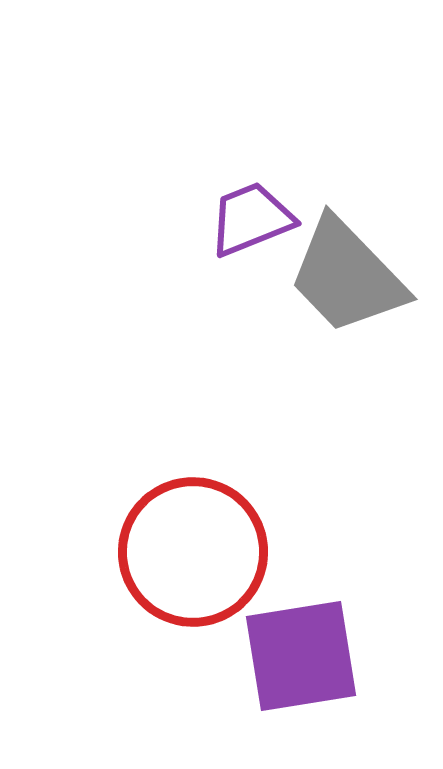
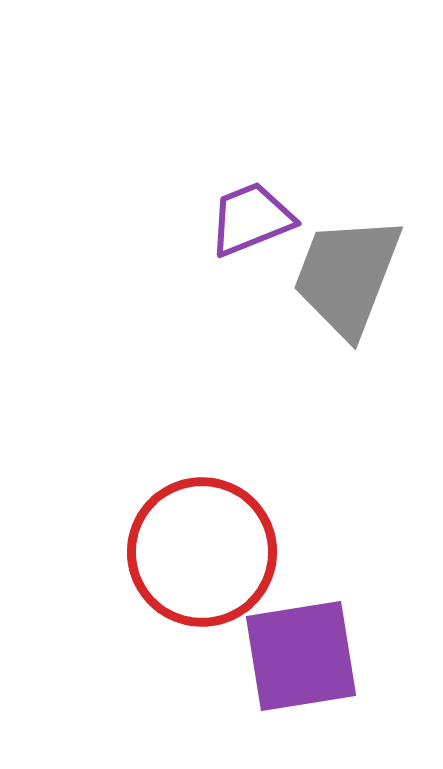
gray trapezoid: rotated 65 degrees clockwise
red circle: moved 9 px right
